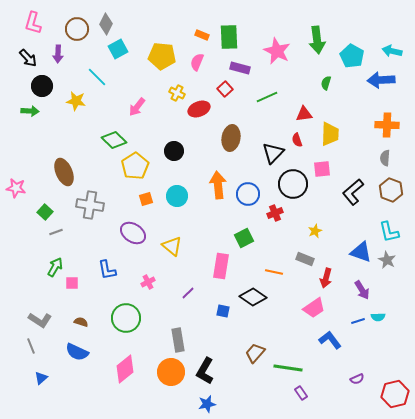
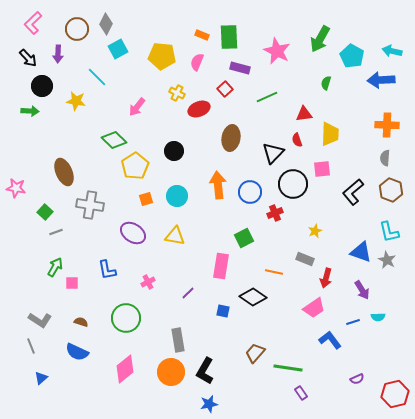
pink L-shape at (33, 23): rotated 30 degrees clockwise
green arrow at (317, 40): moved 3 px right, 1 px up; rotated 36 degrees clockwise
blue circle at (248, 194): moved 2 px right, 2 px up
yellow triangle at (172, 246): moved 3 px right, 10 px up; rotated 30 degrees counterclockwise
blue line at (358, 321): moved 5 px left, 1 px down
blue star at (207, 404): moved 2 px right
